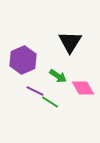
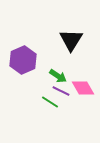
black triangle: moved 1 px right, 2 px up
purple line: moved 26 px right
